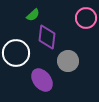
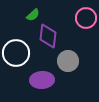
purple diamond: moved 1 px right, 1 px up
purple ellipse: rotated 55 degrees counterclockwise
